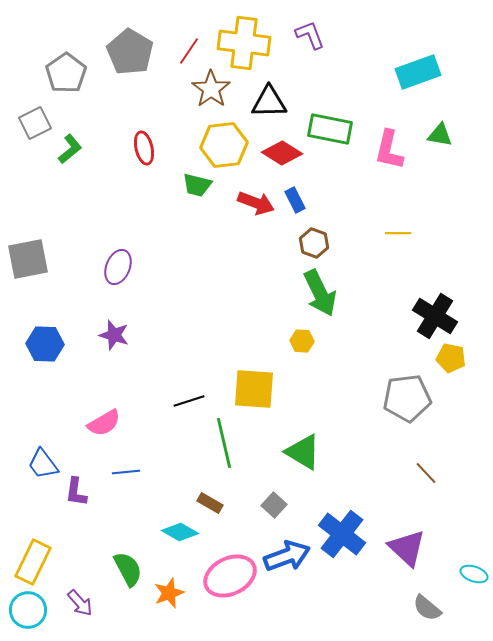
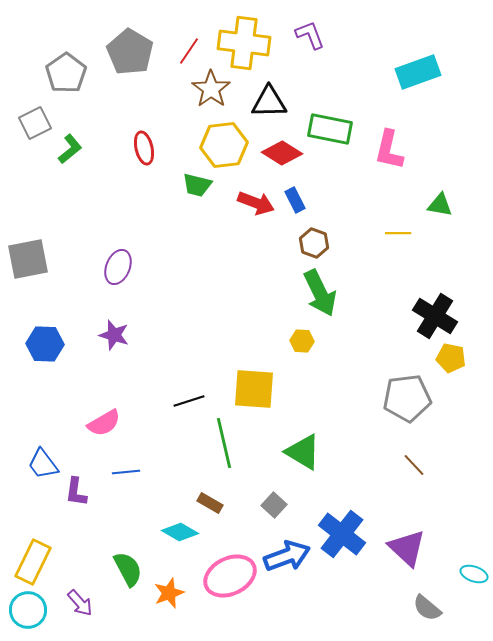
green triangle at (440, 135): moved 70 px down
brown line at (426, 473): moved 12 px left, 8 px up
